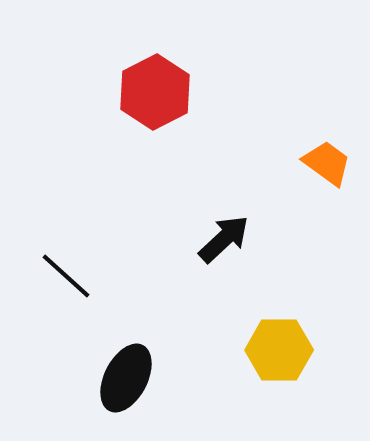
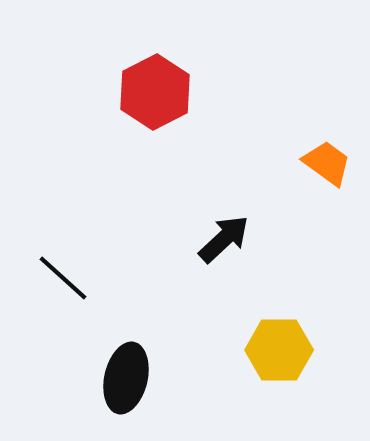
black line: moved 3 px left, 2 px down
black ellipse: rotated 14 degrees counterclockwise
